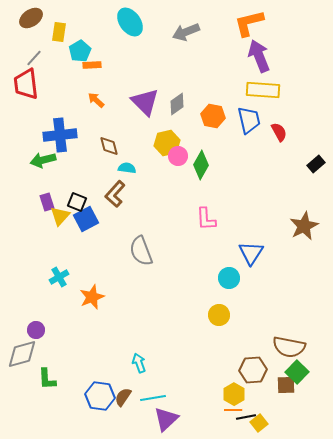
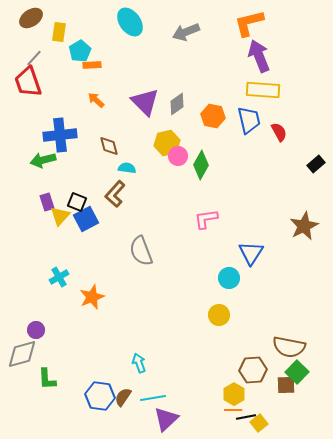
red trapezoid at (26, 84): moved 2 px right, 2 px up; rotated 12 degrees counterclockwise
pink L-shape at (206, 219): rotated 85 degrees clockwise
